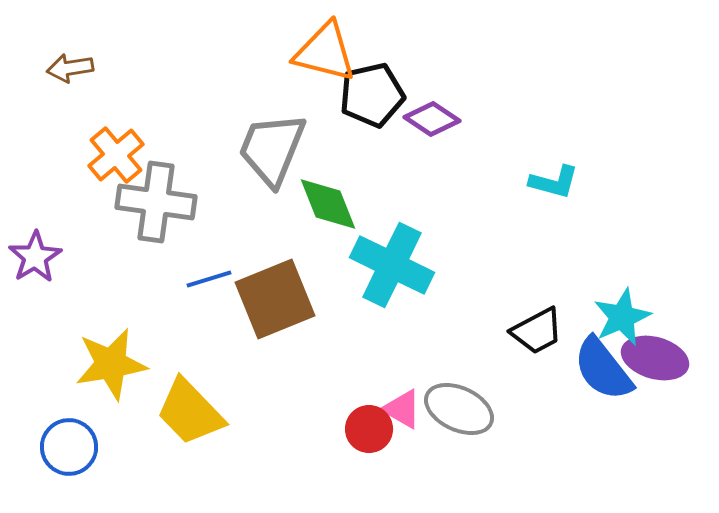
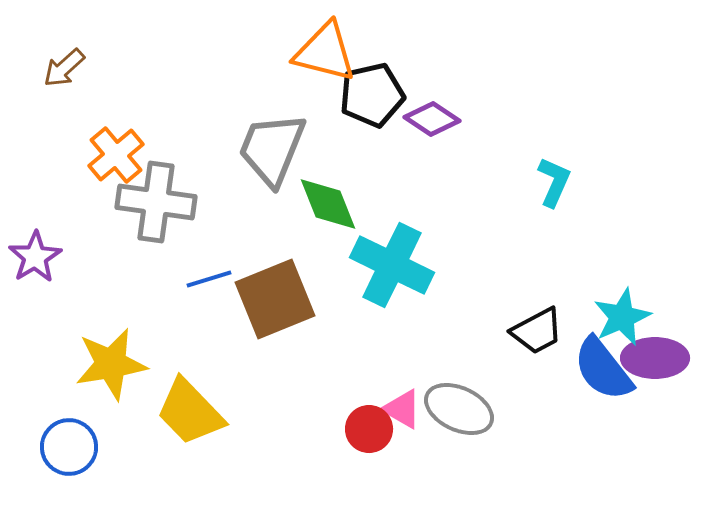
brown arrow: moved 6 px left; rotated 33 degrees counterclockwise
cyan L-shape: rotated 81 degrees counterclockwise
purple ellipse: rotated 16 degrees counterclockwise
